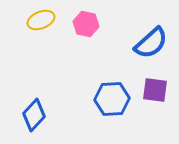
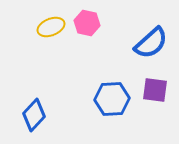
yellow ellipse: moved 10 px right, 7 px down
pink hexagon: moved 1 px right, 1 px up
